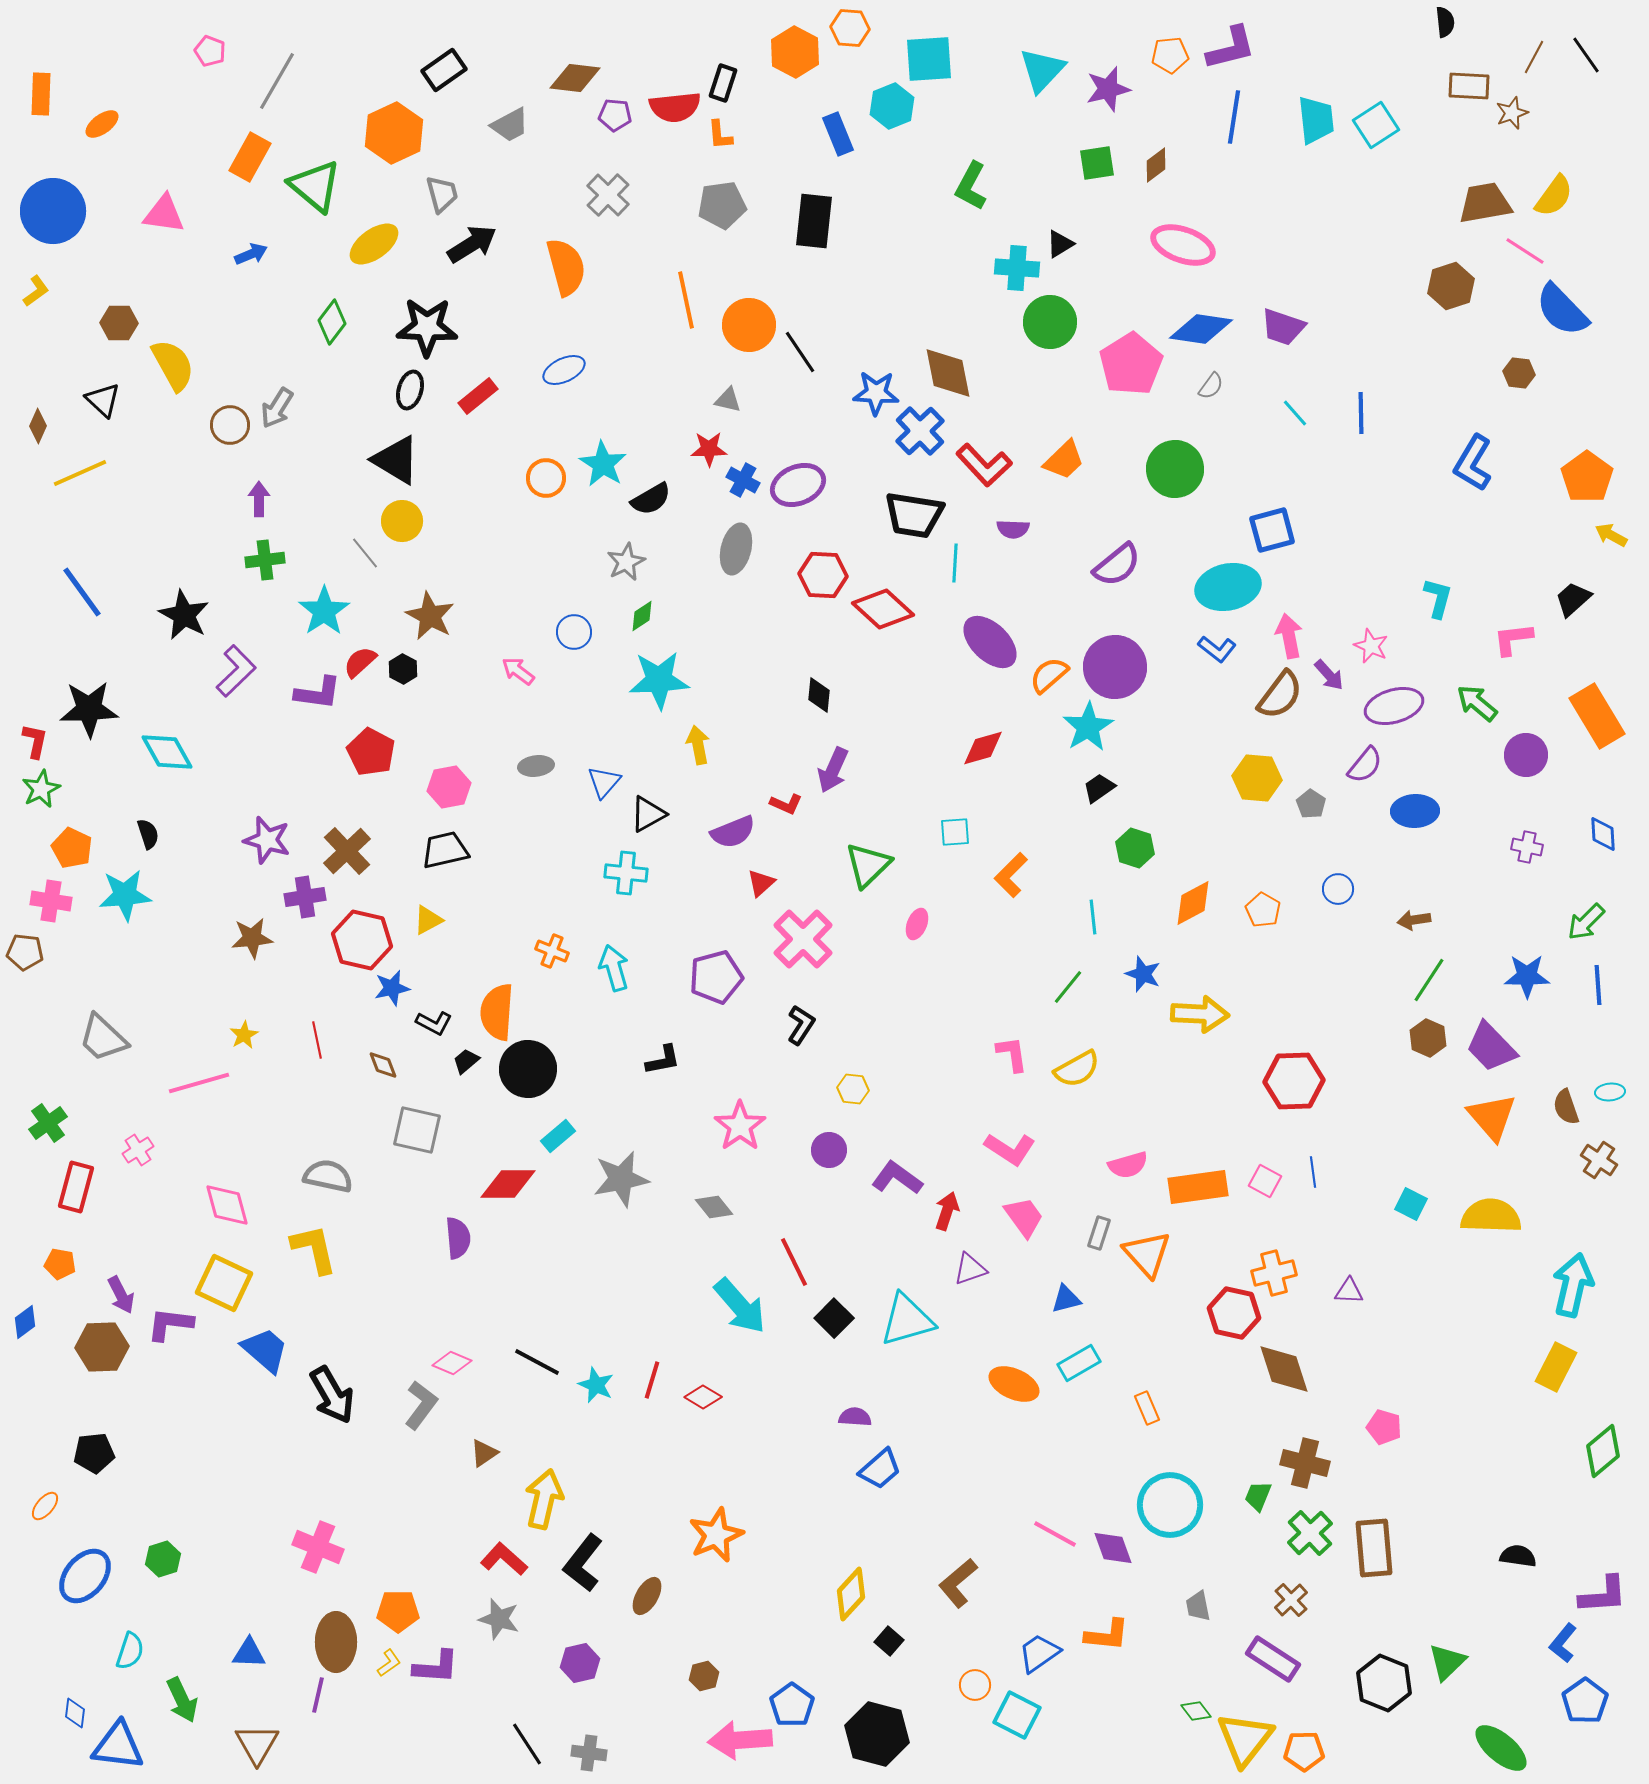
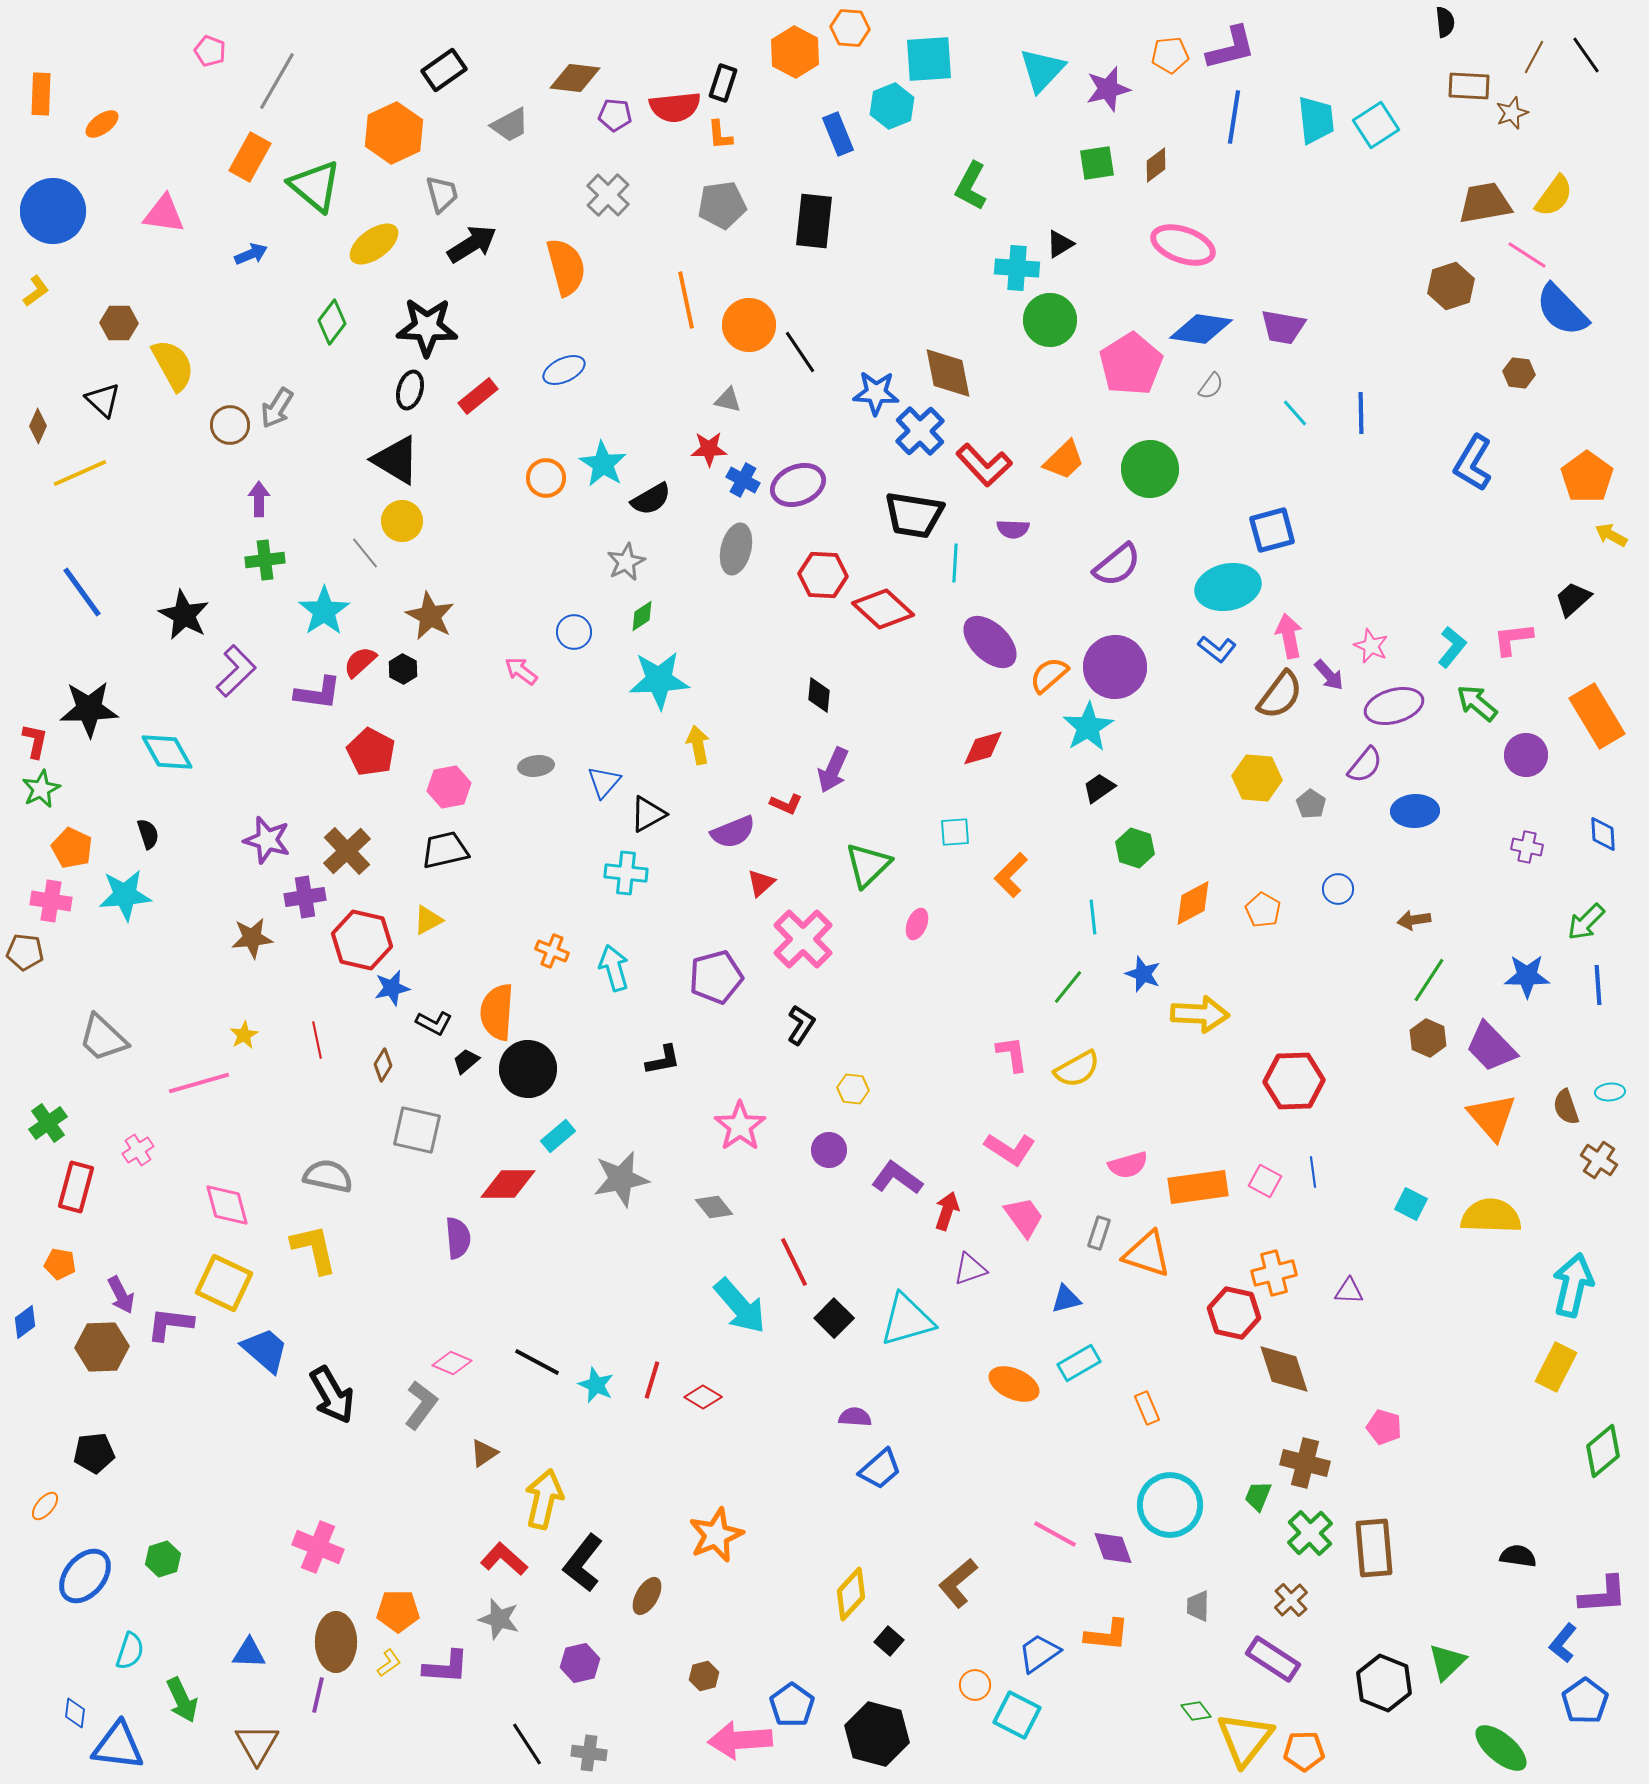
pink line at (1525, 251): moved 2 px right, 4 px down
green circle at (1050, 322): moved 2 px up
purple trapezoid at (1283, 327): rotated 9 degrees counterclockwise
green circle at (1175, 469): moved 25 px left
cyan L-shape at (1438, 598): moved 14 px right, 49 px down; rotated 24 degrees clockwise
pink arrow at (518, 671): moved 3 px right
brown diamond at (383, 1065): rotated 52 degrees clockwise
orange triangle at (1147, 1254): rotated 30 degrees counterclockwise
gray trapezoid at (1198, 1606): rotated 12 degrees clockwise
purple L-shape at (436, 1667): moved 10 px right
